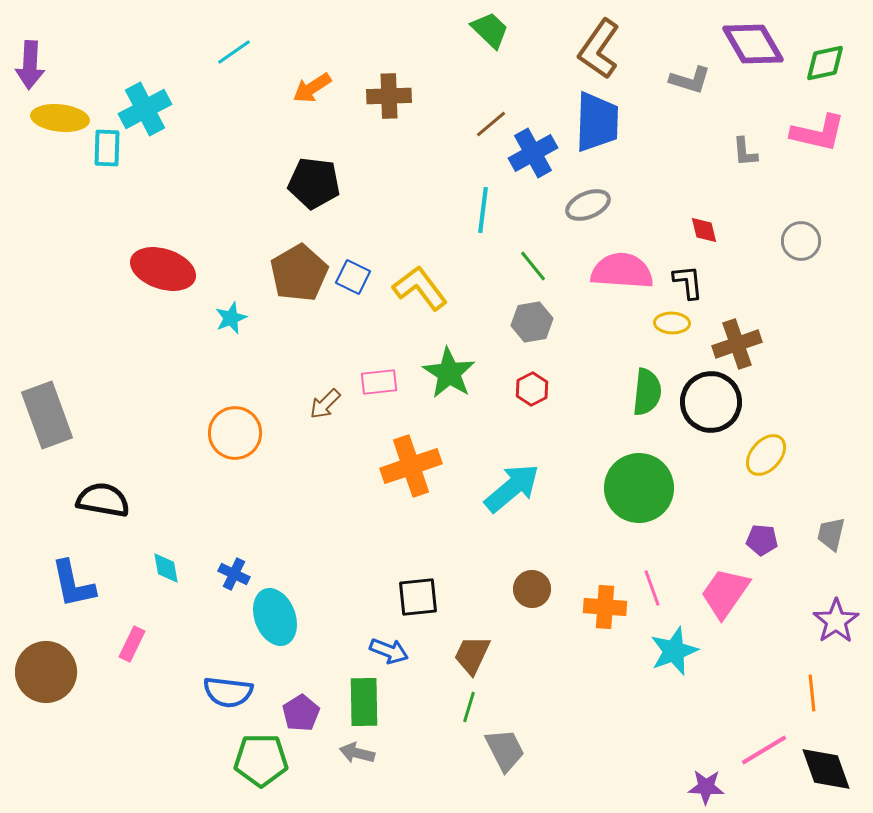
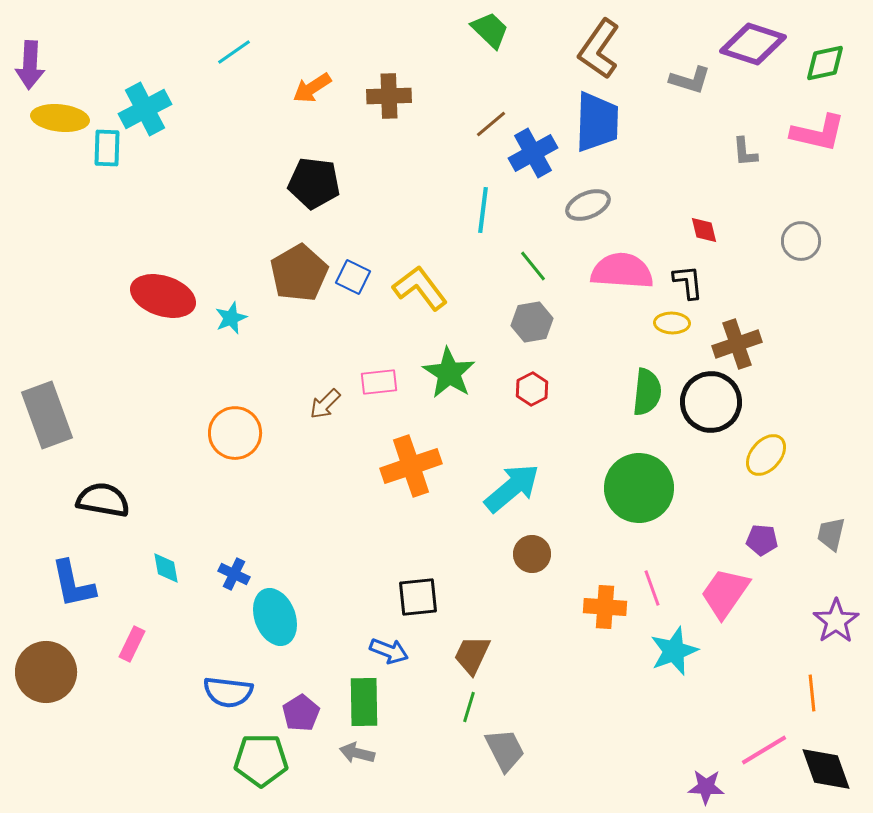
purple diamond at (753, 44): rotated 42 degrees counterclockwise
red ellipse at (163, 269): moved 27 px down
brown circle at (532, 589): moved 35 px up
